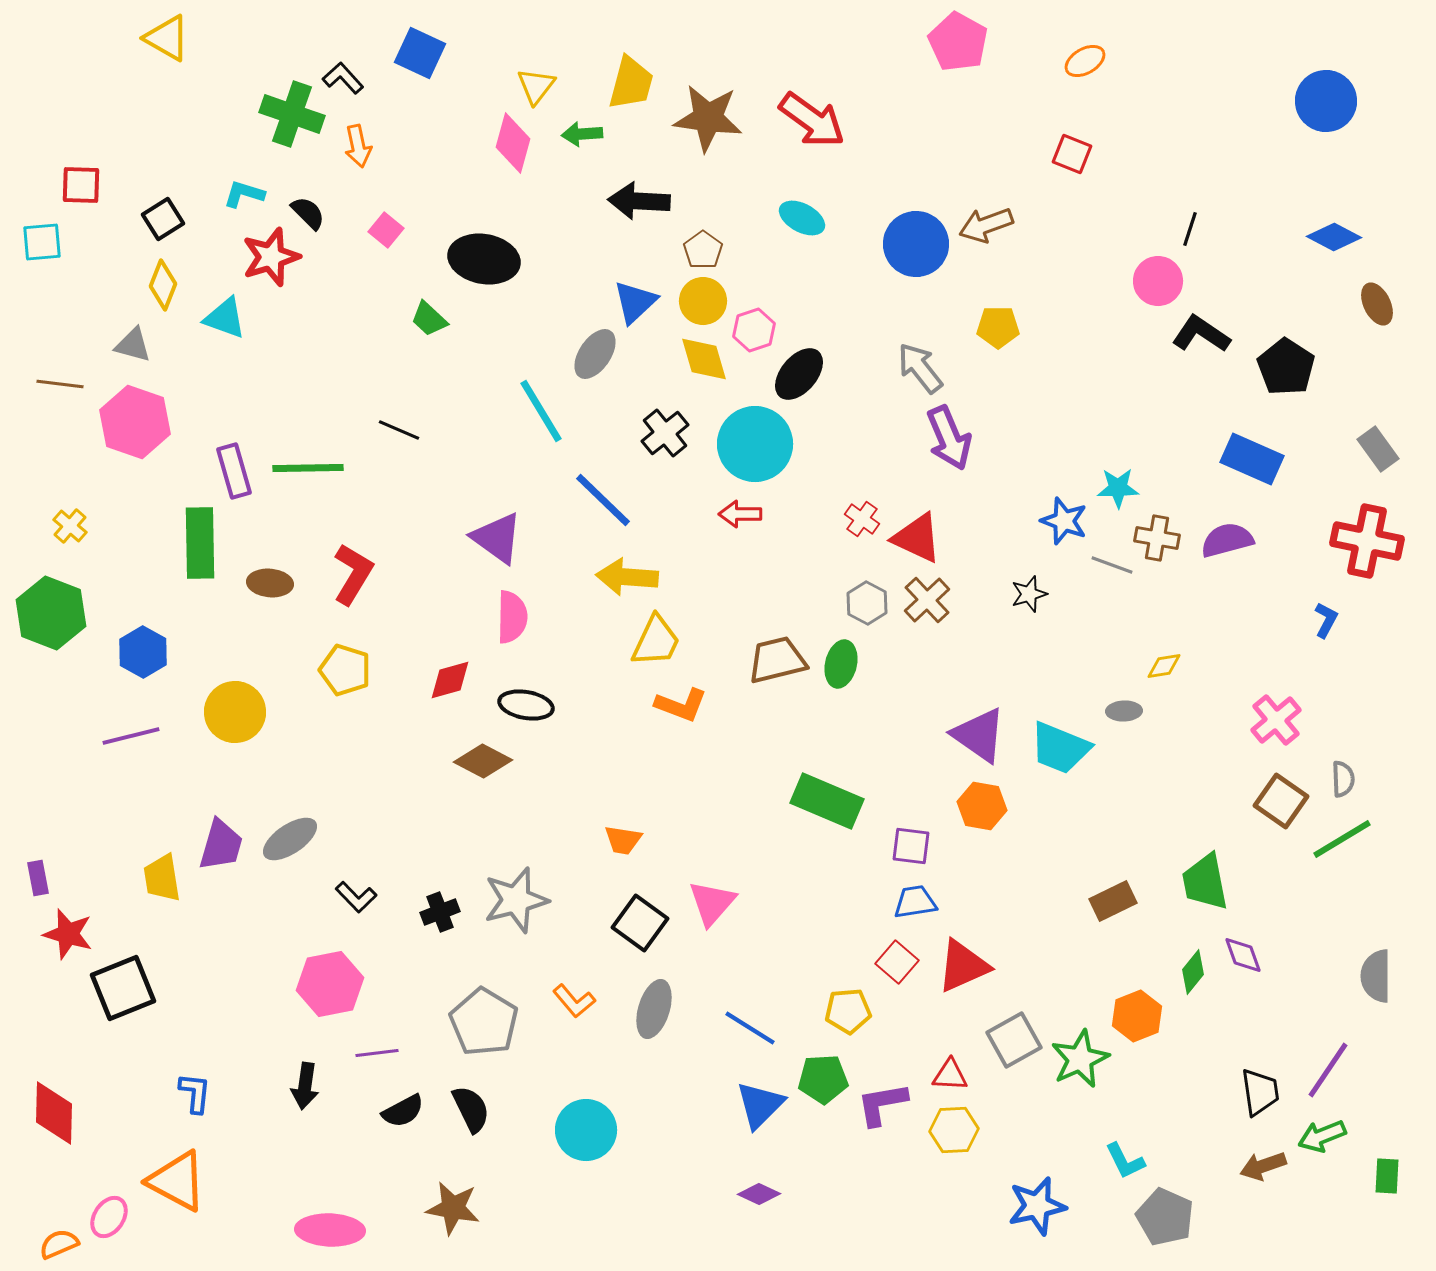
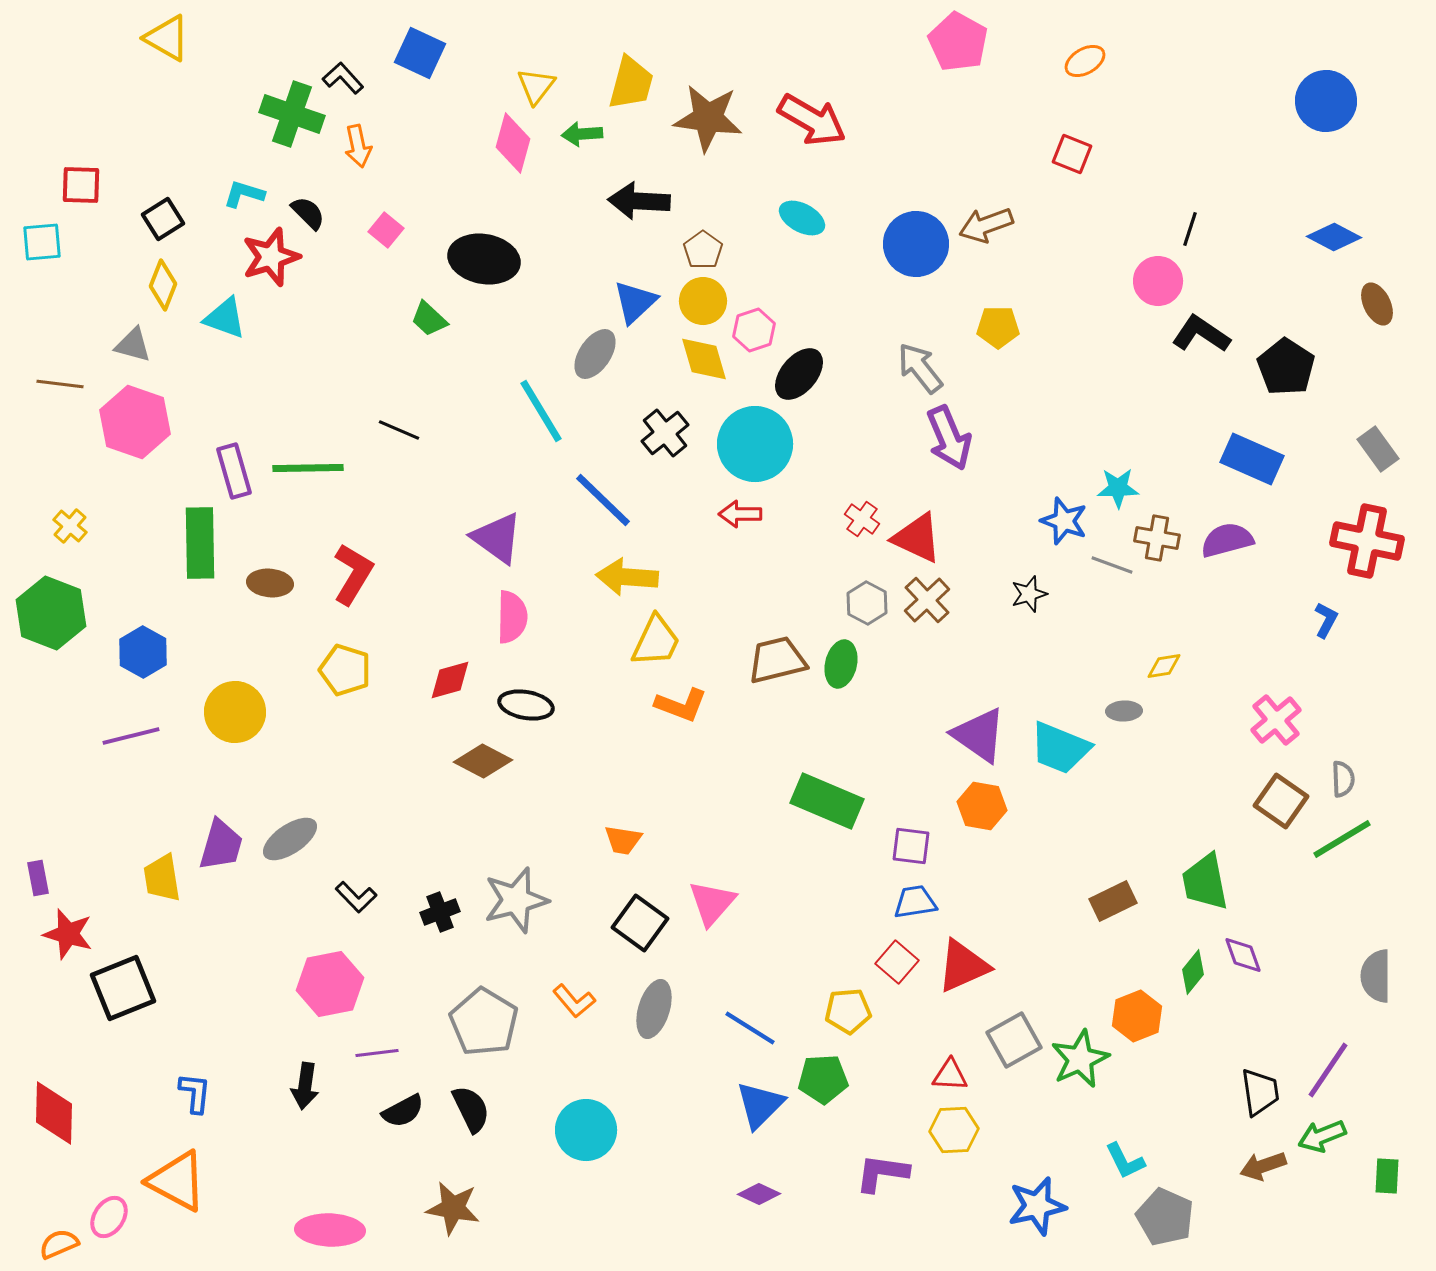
red arrow at (812, 120): rotated 6 degrees counterclockwise
purple L-shape at (882, 1104): moved 69 px down; rotated 18 degrees clockwise
